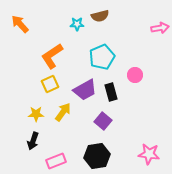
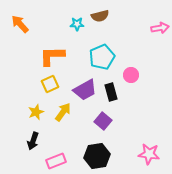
orange L-shape: rotated 32 degrees clockwise
pink circle: moved 4 px left
yellow star: moved 2 px up; rotated 21 degrees counterclockwise
